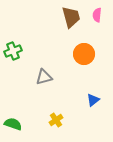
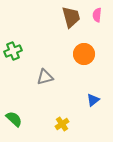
gray triangle: moved 1 px right
yellow cross: moved 6 px right, 4 px down
green semicircle: moved 1 px right, 5 px up; rotated 24 degrees clockwise
